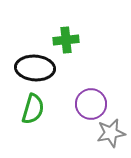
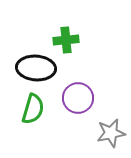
black ellipse: moved 1 px right
purple circle: moved 13 px left, 6 px up
